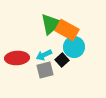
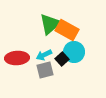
green triangle: moved 1 px left
cyan circle: moved 5 px down
black square: moved 1 px up
